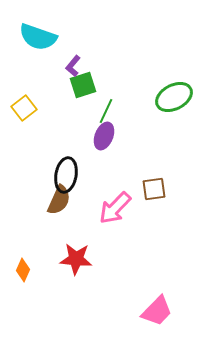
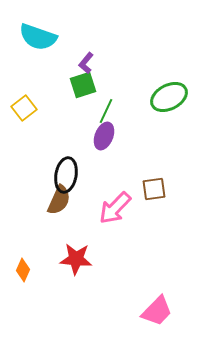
purple L-shape: moved 13 px right, 3 px up
green ellipse: moved 5 px left
